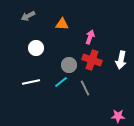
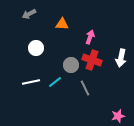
gray arrow: moved 1 px right, 2 px up
white arrow: moved 2 px up
gray circle: moved 2 px right
cyan line: moved 6 px left
pink star: rotated 16 degrees counterclockwise
